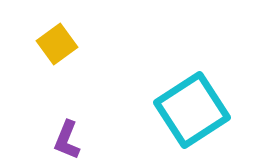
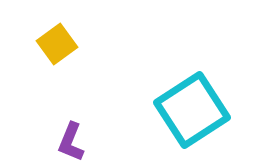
purple L-shape: moved 4 px right, 2 px down
